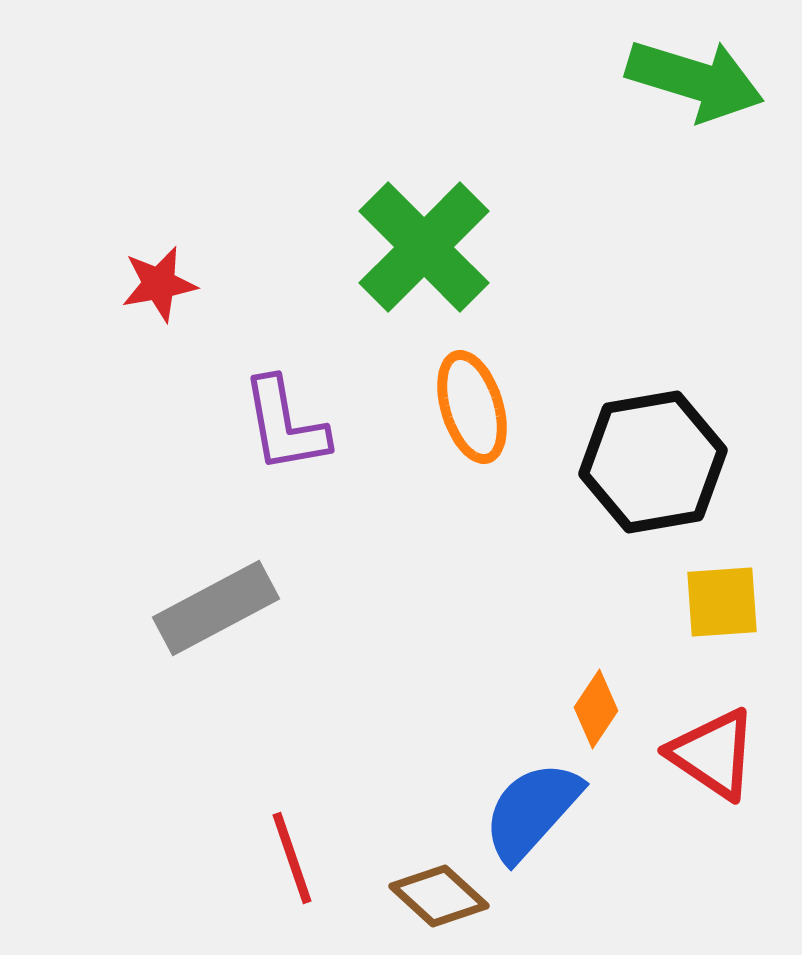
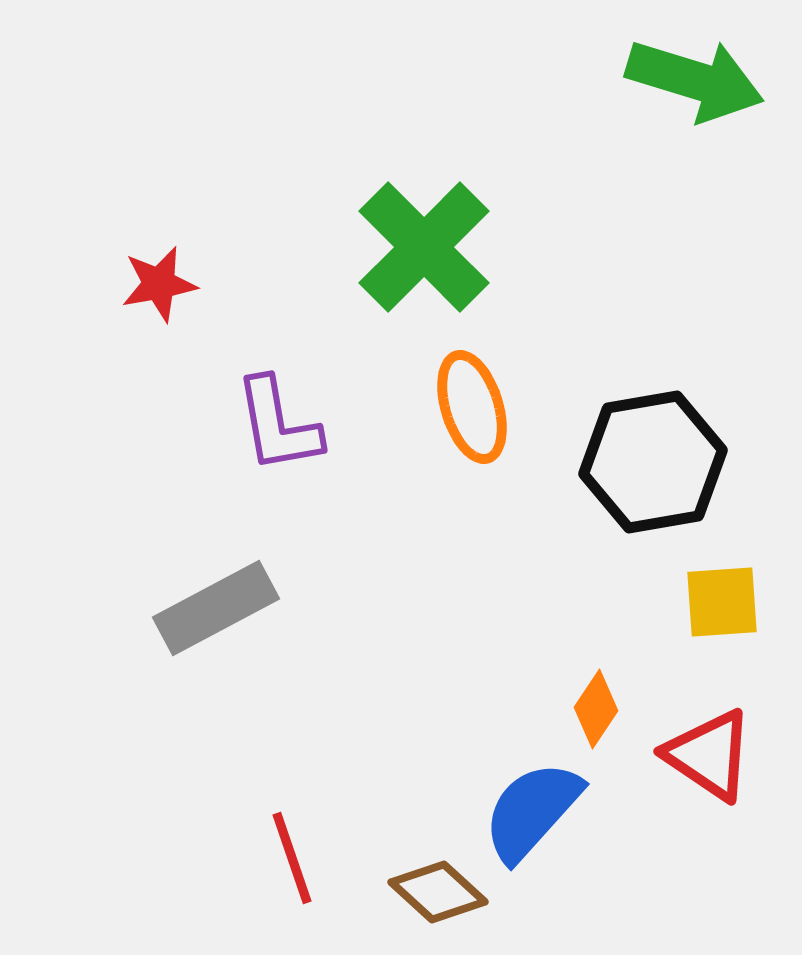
purple L-shape: moved 7 px left
red triangle: moved 4 px left, 1 px down
brown diamond: moved 1 px left, 4 px up
